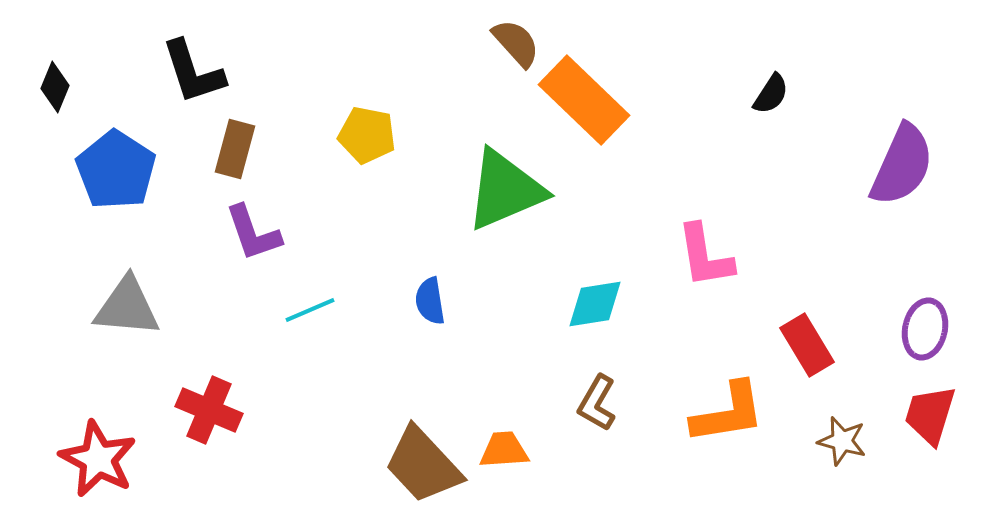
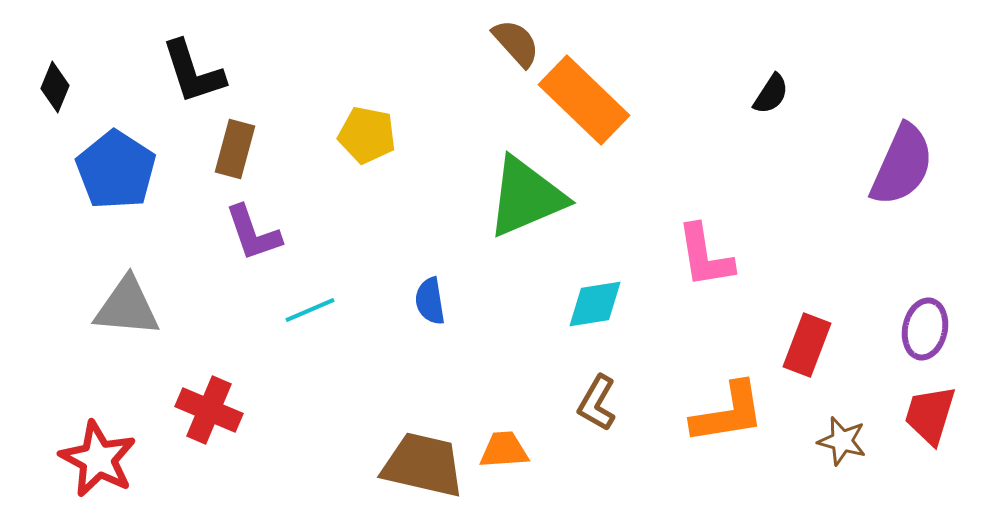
green triangle: moved 21 px right, 7 px down
red rectangle: rotated 52 degrees clockwise
brown trapezoid: rotated 146 degrees clockwise
